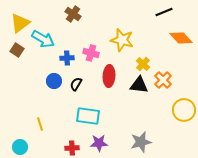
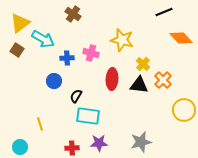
red ellipse: moved 3 px right, 3 px down
black semicircle: moved 12 px down
